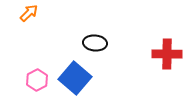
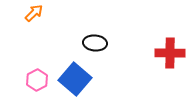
orange arrow: moved 5 px right
red cross: moved 3 px right, 1 px up
blue square: moved 1 px down
